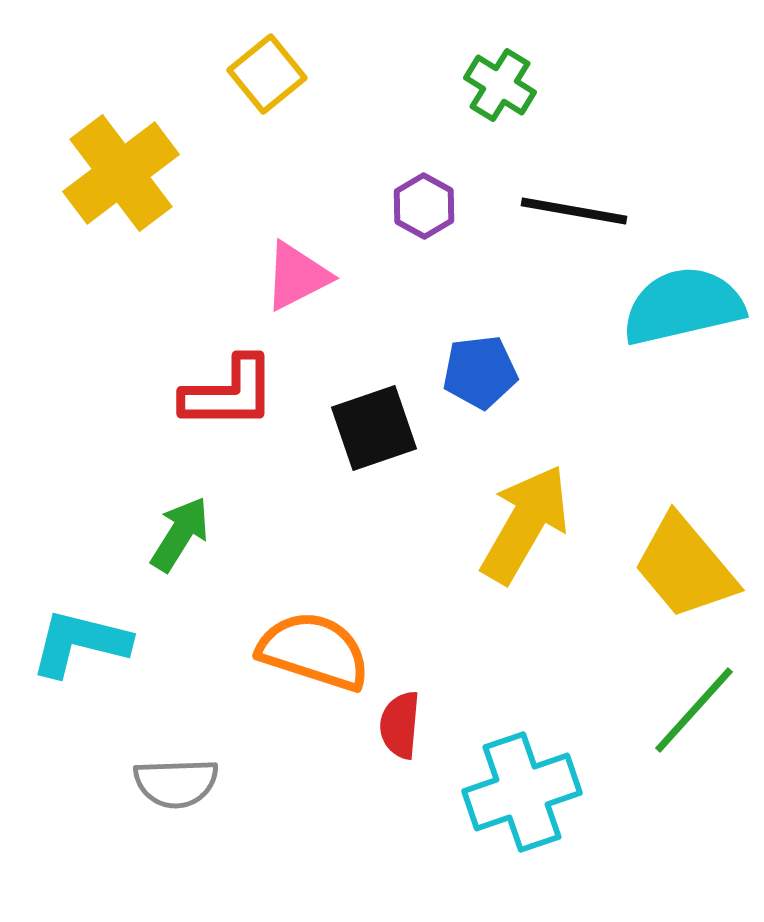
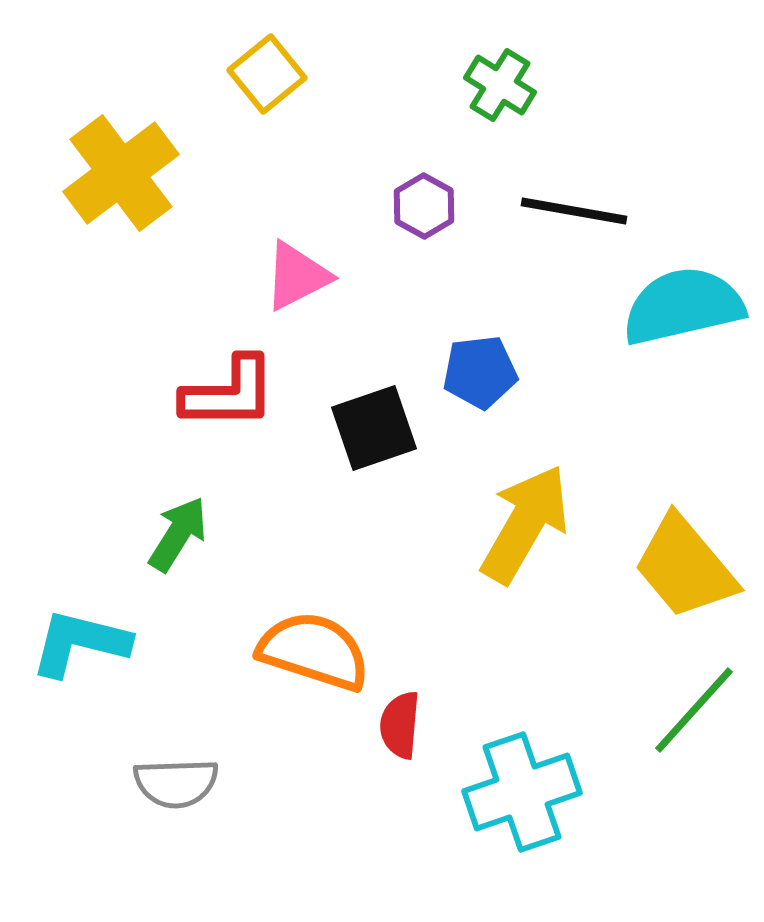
green arrow: moved 2 px left
